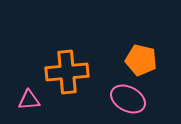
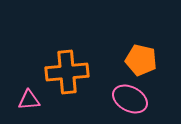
pink ellipse: moved 2 px right
